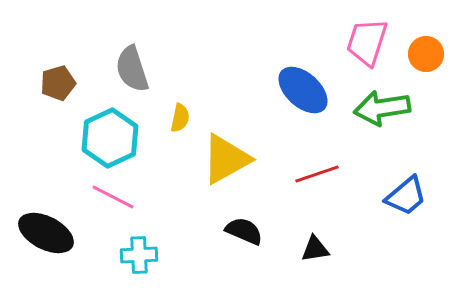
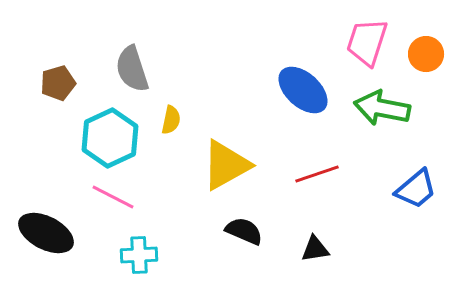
green arrow: rotated 20 degrees clockwise
yellow semicircle: moved 9 px left, 2 px down
yellow triangle: moved 6 px down
blue trapezoid: moved 10 px right, 7 px up
